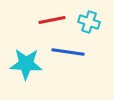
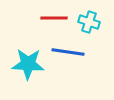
red line: moved 2 px right, 2 px up; rotated 12 degrees clockwise
cyan star: moved 2 px right
